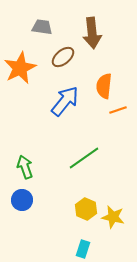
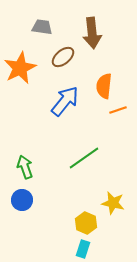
yellow hexagon: moved 14 px down
yellow star: moved 14 px up
